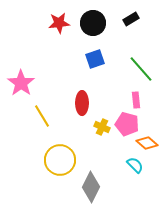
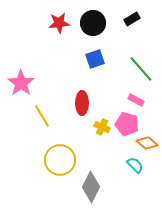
black rectangle: moved 1 px right
pink rectangle: rotated 56 degrees counterclockwise
